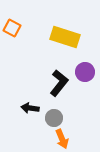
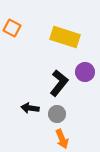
gray circle: moved 3 px right, 4 px up
